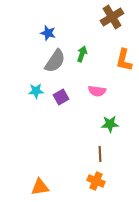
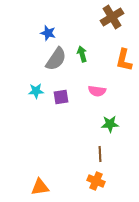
green arrow: rotated 35 degrees counterclockwise
gray semicircle: moved 1 px right, 2 px up
purple square: rotated 21 degrees clockwise
